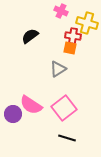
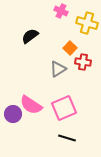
red cross: moved 10 px right, 26 px down
orange square: rotated 32 degrees clockwise
pink square: rotated 15 degrees clockwise
